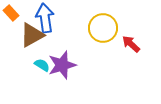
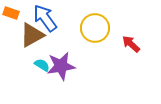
orange rectangle: rotated 28 degrees counterclockwise
blue arrow: rotated 28 degrees counterclockwise
yellow circle: moved 8 px left
purple star: moved 1 px left, 1 px down; rotated 8 degrees clockwise
